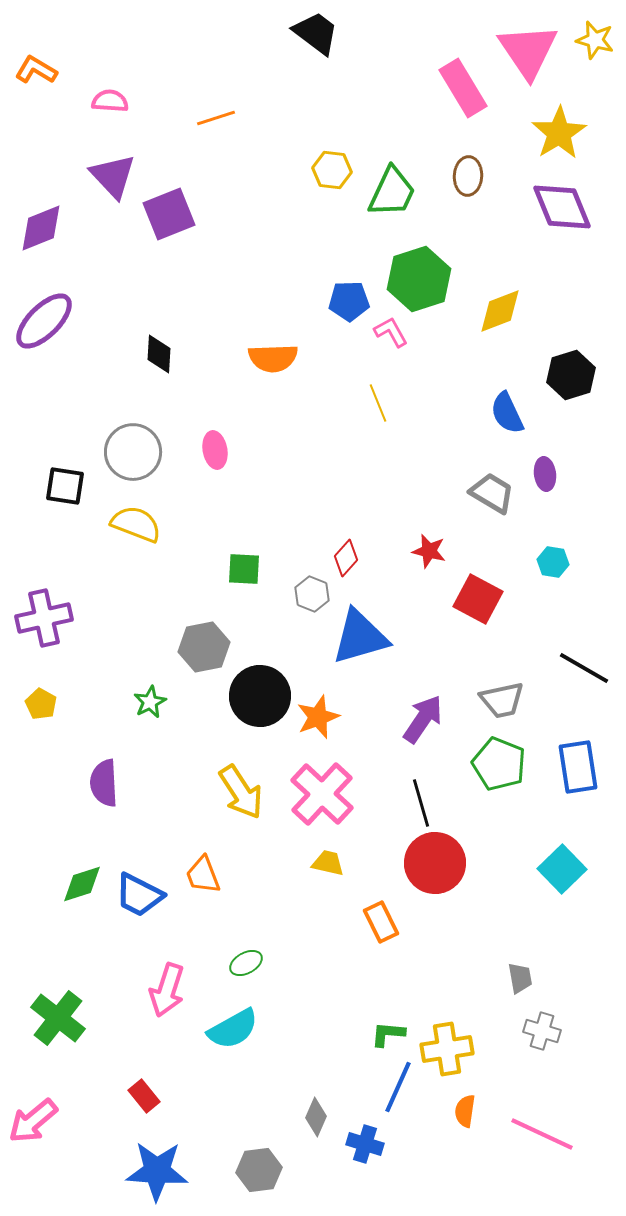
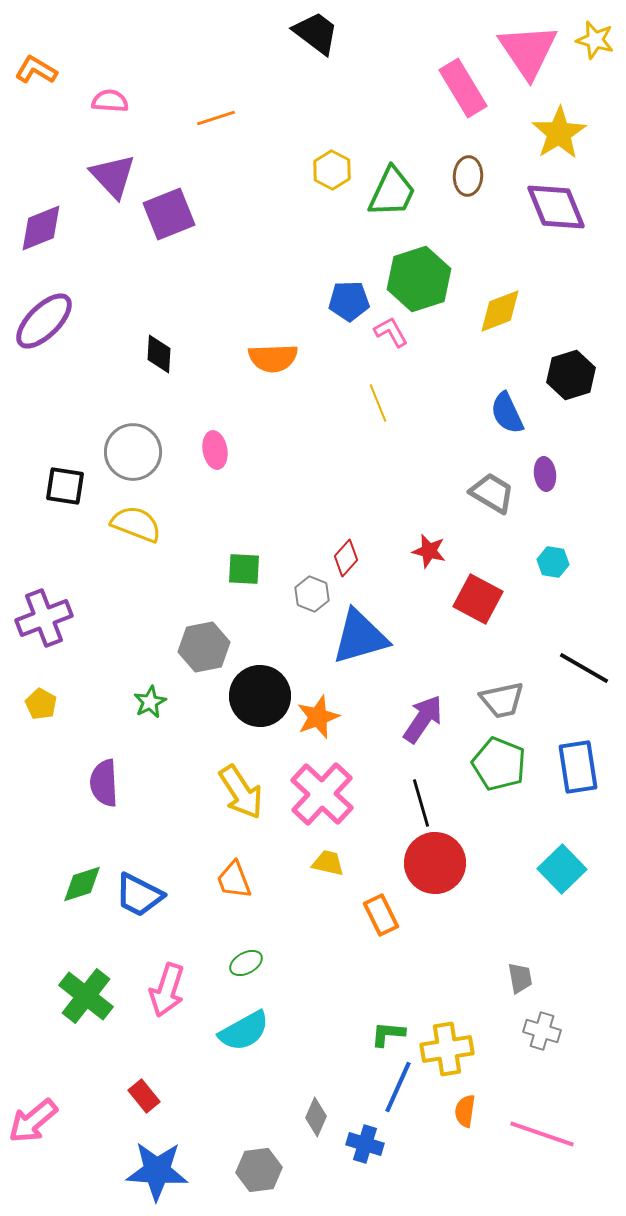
yellow hexagon at (332, 170): rotated 21 degrees clockwise
purple diamond at (562, 207): moved 6 px left
purple cross at (44, 618): rotated 8 degrees counterclockwise
orange trapezoid at (203, 875): moved 31 px right, 5 px down
orange rectangle at (381, 922): moved 7 px up
green cross at (58, 1018): moved 28 px right, 22 px up
cyan semicircle at (233, 1029): moved 11 px right, 2 px down
pink line at (542, 1134): rotated 6 degrees counterclockwise
